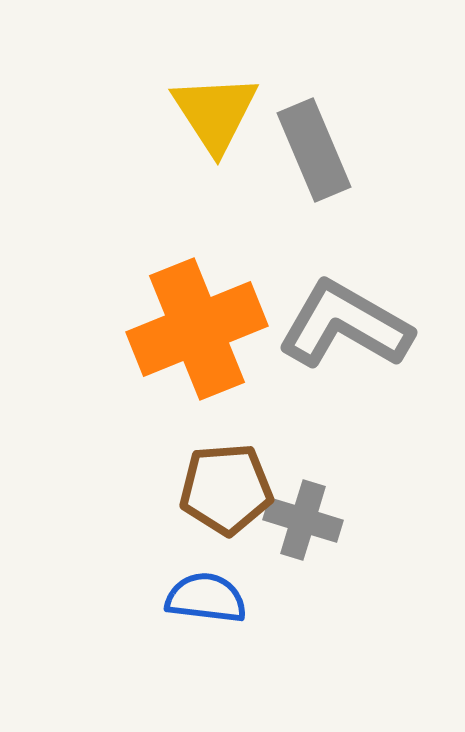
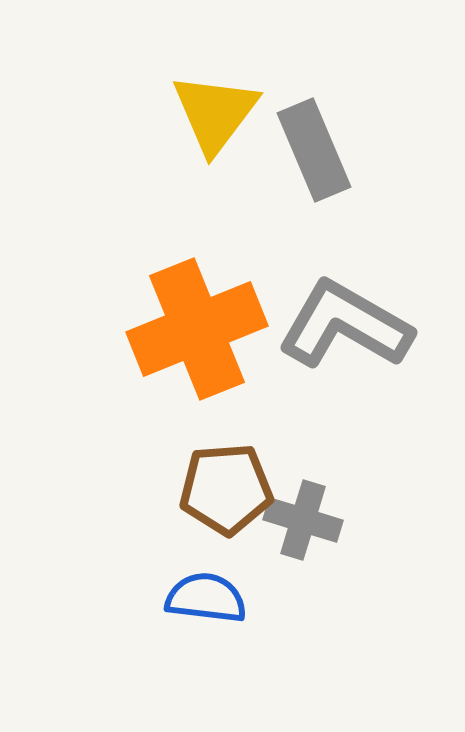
yellow triangle: rotated 10 degrees clockwise
